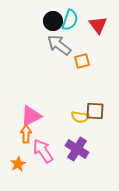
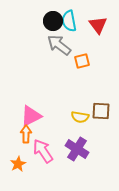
cyan semicircle: moved 1 px left, 1 px down; rotated 150 degrees clockwise
brown square: moved 6 px right
